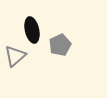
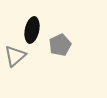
black ellipse: rotated 25 degrees clockwise
